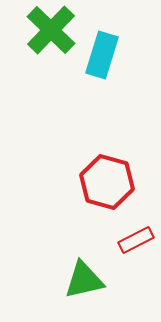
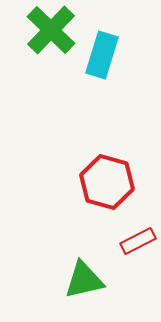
red rectangle: moved 2 px right, 1 px down
